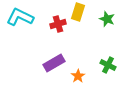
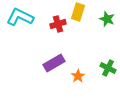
green cross: moved 3 px down
